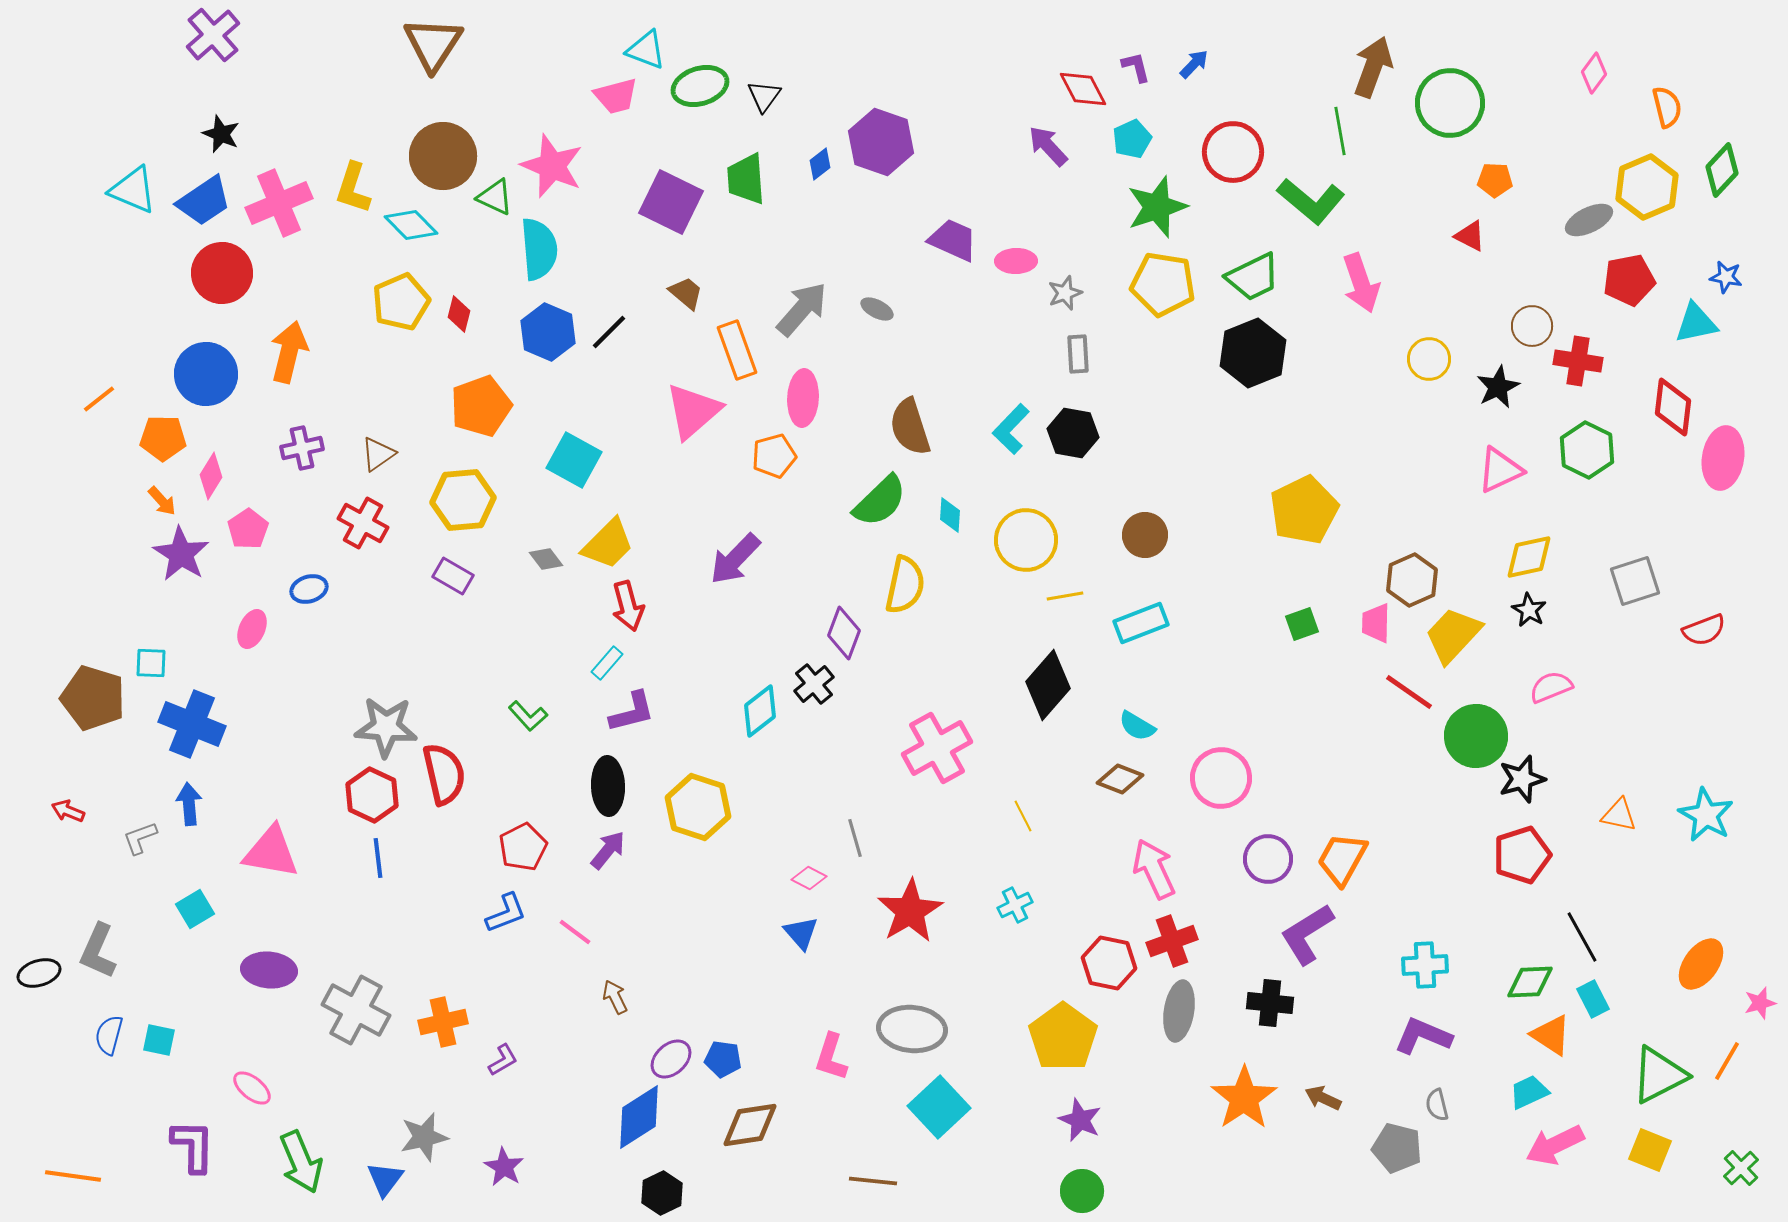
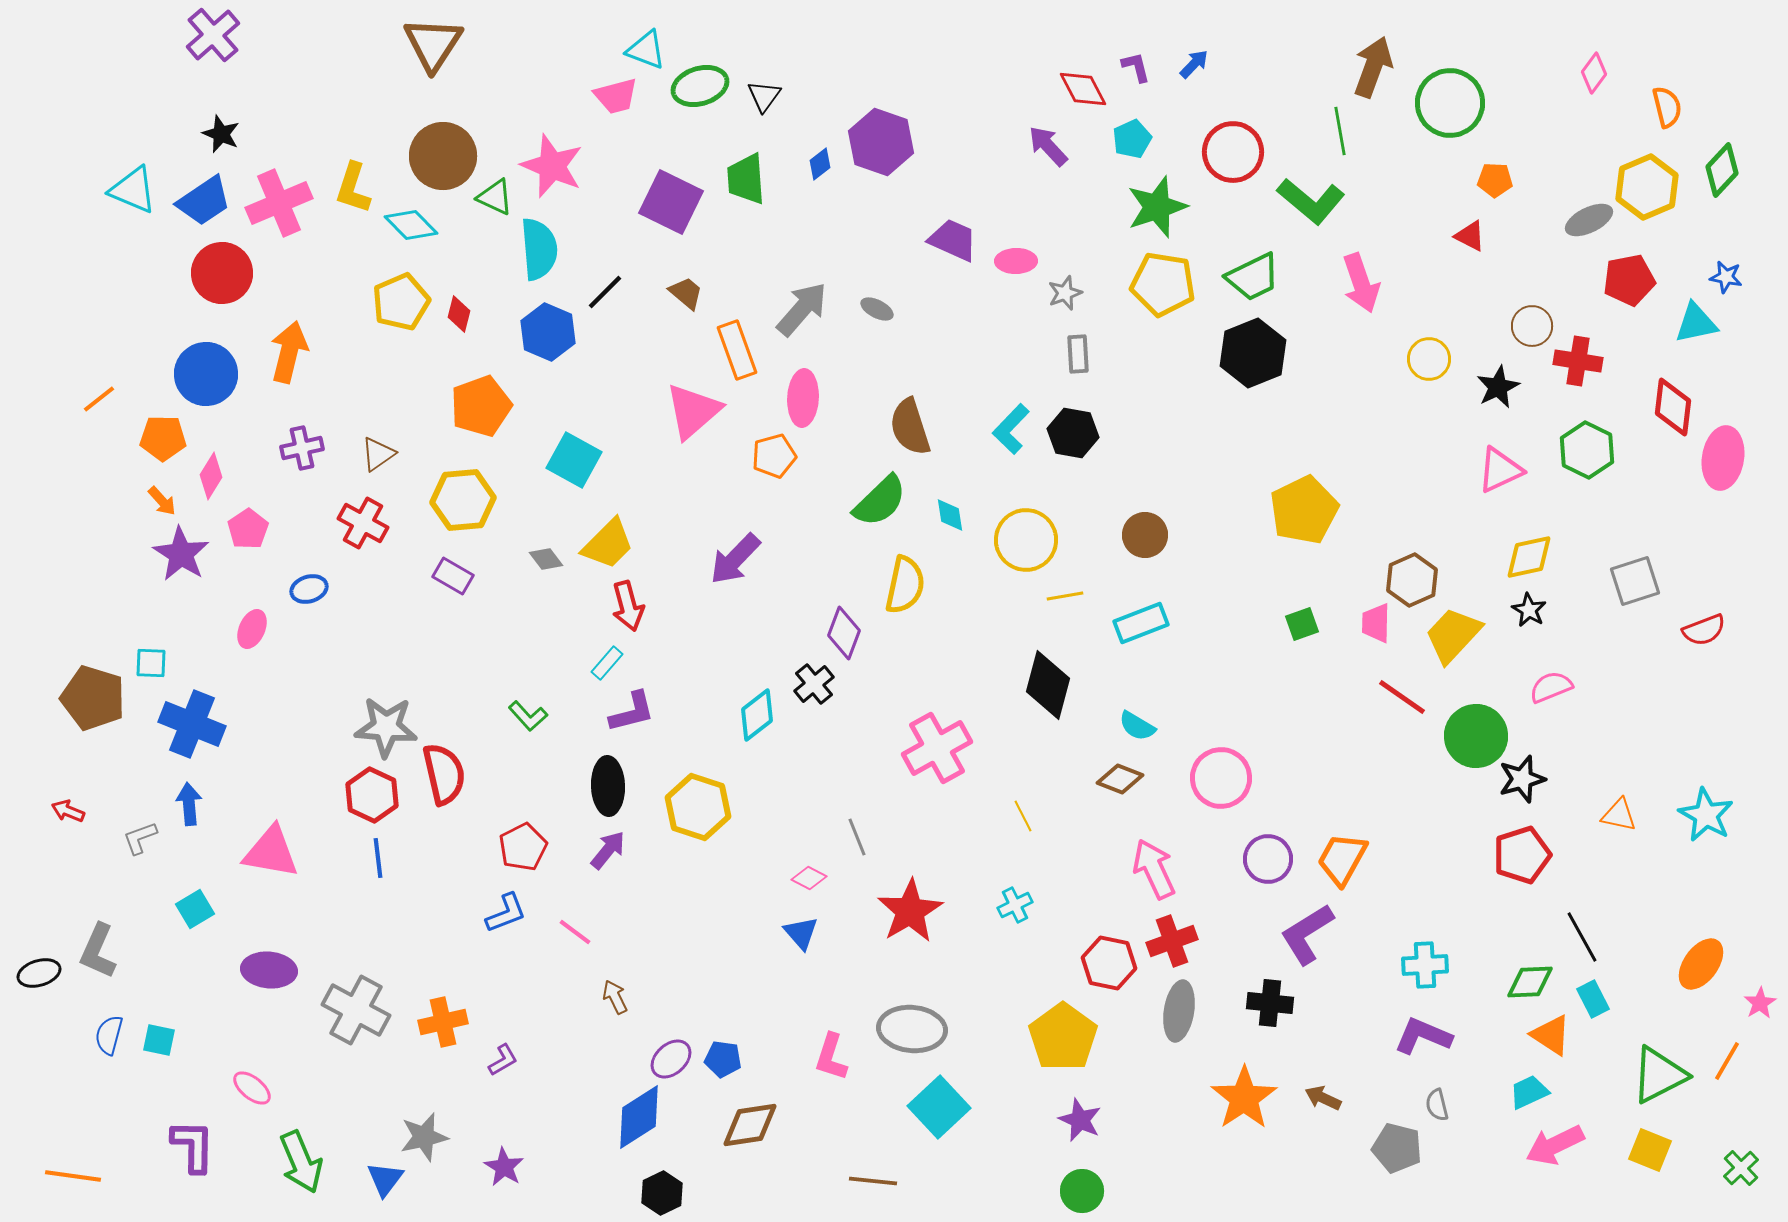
black line at (609, 332): moved 4 px left, 40 px up
cyan diamond at (950, 515): rotated 12 degrees counterclockwise
black diamond at (1048, 685): rotated 26 degrees counterclockwise
red line at (1409, 692): moved 7 px left, 5 px down
cyan diamond at (760, 711): moved 3 px left, 4 px down
gray line at (855, 838): moved 2 px right, 1 px up; rotated 6 degrees counterclockwise
pink star at (1760, 1003): rotated 16 degrees counterclockwise
